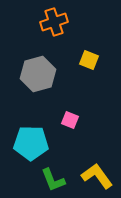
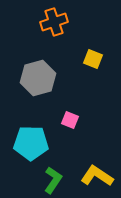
yellow square: moved 4 px right, 1 px up
gray hexagon: moved 4 px down
yellow L-shape: rotated 20 degrees counterclockwise
green L-shape: rotated 124 degrees counterclockwise
